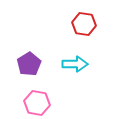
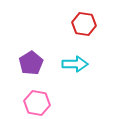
purple pentagon: moved 2 px right, 1 px up
